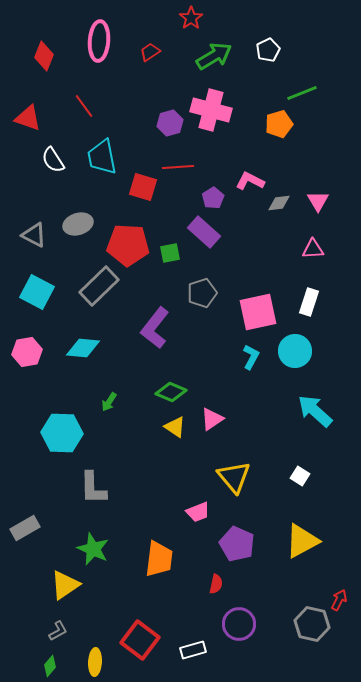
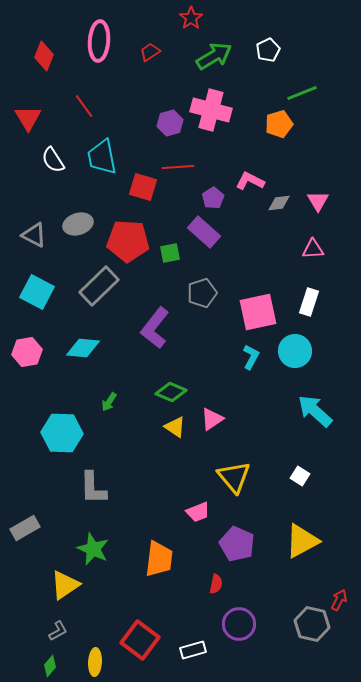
red triangle at (28, 118): rotated 40 degrees clockwise
red pentagon at (128, 245): moved 4 px up
